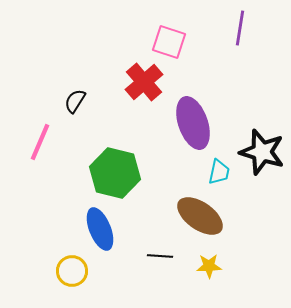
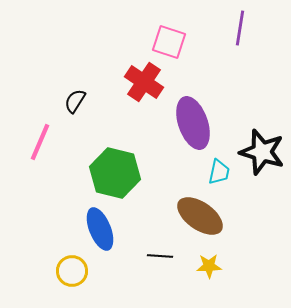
red cross: rotated 15 degrees counterclockwise
